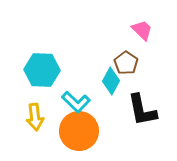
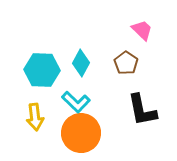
cyan diamond: moved 30 px left, 18 px up
orange circle: moved 2 px right, 2 px down
